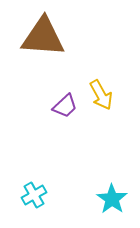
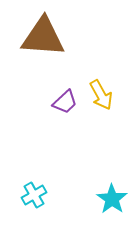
purple trapezoid: moved 4 px up
